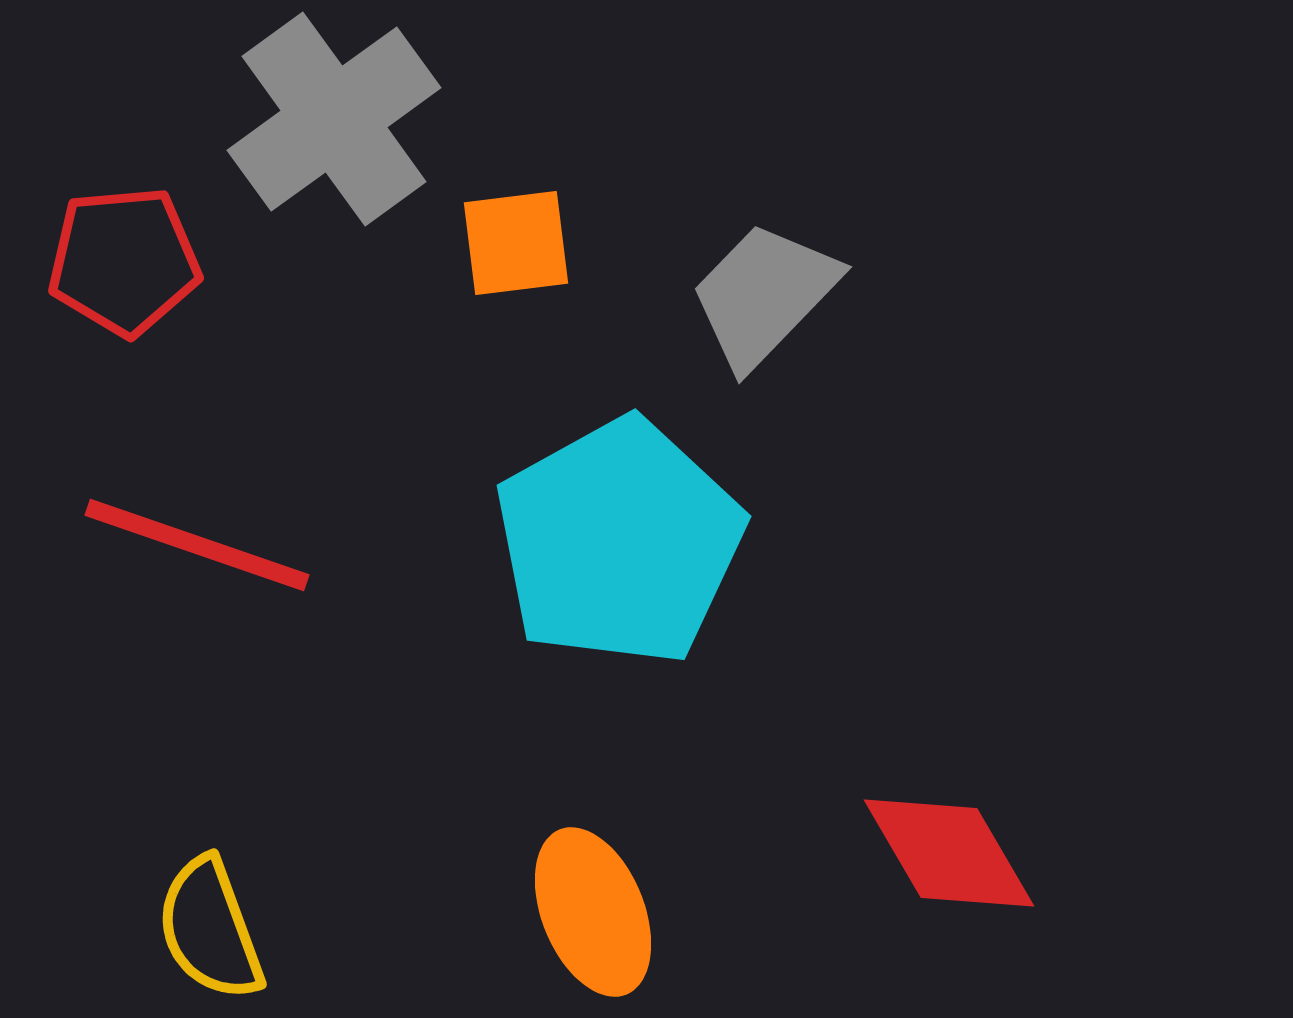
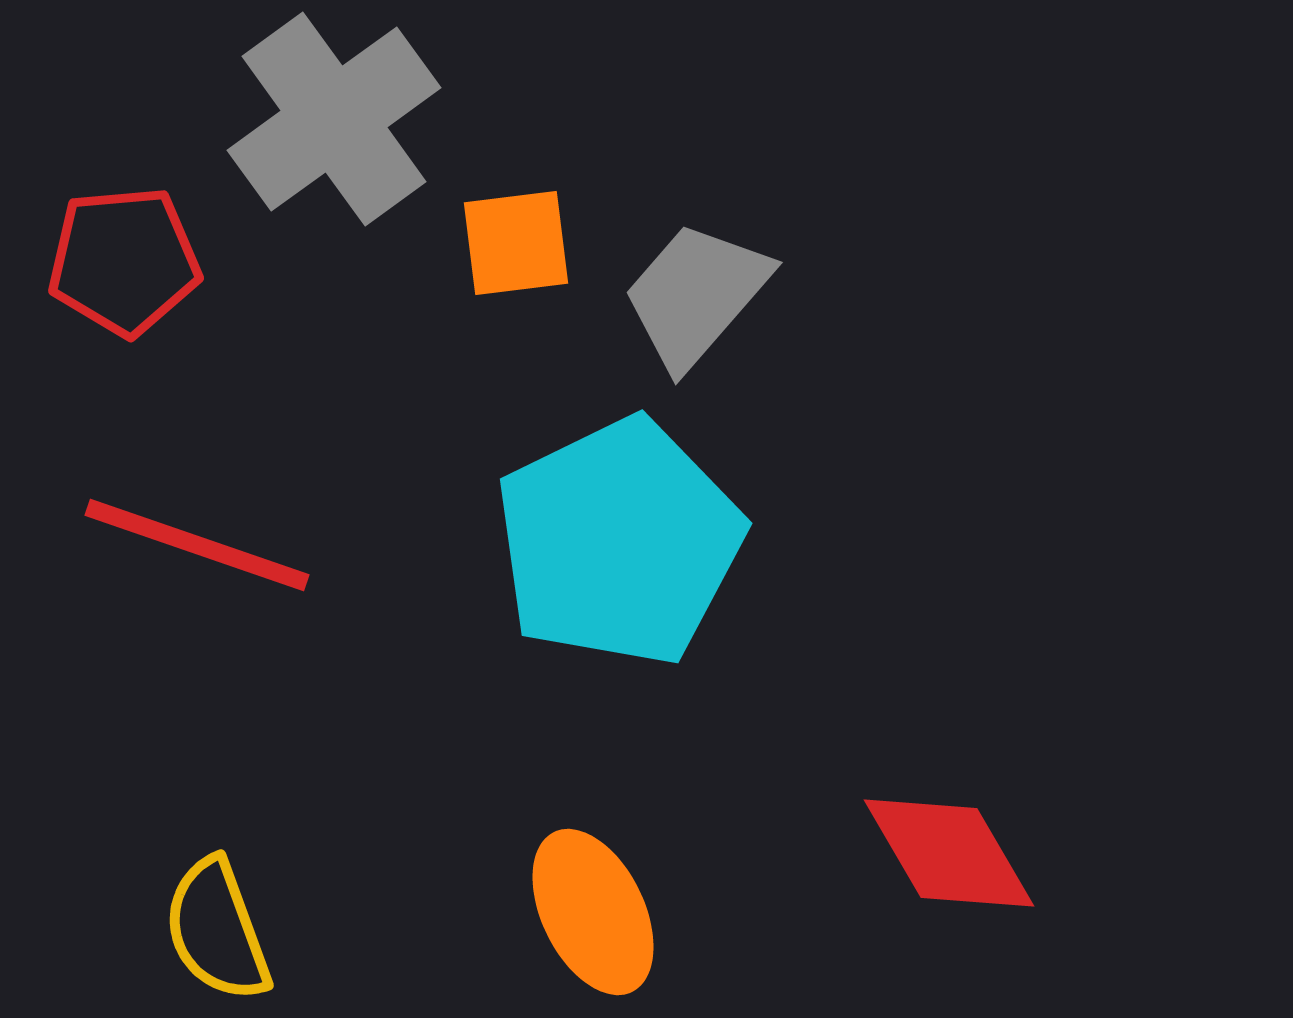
gray trapezoid: moved 68 px left; rotated 3 degrees counterclockwise
cyan pentagon: rotated 3 degrees clockwise
orange ellipse: rotated 4 degrees counterclockwise
yellow semicircle: moved 7 px right, 1 px down
